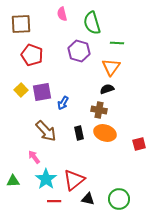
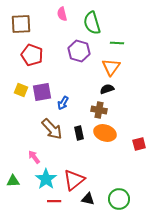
yellow square: rotated 24 degrees counterclockwise
brown arrow: moved 6 px right, 2 px up
